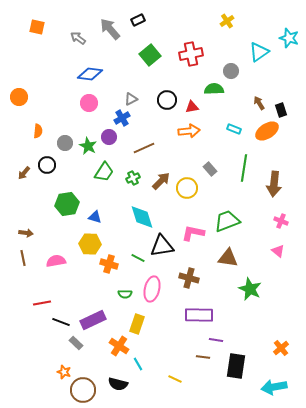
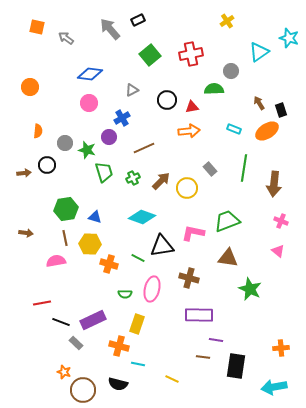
gray arrow at (78, 38): moved 12 px left
orange circle at (19, 97): moved 11 px right, 10 px up
gray triangle at (131, 99): moved 1 px right, 9 px up
green star at (88, 146): moved 1 px left, 4 px down; rotated 12 degrees counterclockwise
green trapezoid at (104, 172): rotated 50 degrees counterclockwise
brown arrow at (24, 173): rotated 136 degrees counterclockwise
green hexagon at (67, 204): moved 1 px left, 5 px down
cyan diamond at (142, 217): rotated 52 degrees counterclockwise
brown line at (23, 258): moved 42 px right, 20 px up
orange cross at (119, 346): rotated 18 degrees counterclockwise
orange cross at (281, 348): rotated 35 degrees clockwise
cyan line at (138, 364): rotated 48 degrees counterclockwise
yellow line at (175, 379): moved 3 px left
